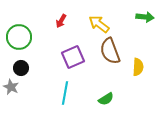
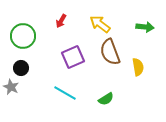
green arrow: moved 10 px down
yellow arrow: moved 1 px right
green circle: moved 4 px right, 1 px up
brown semicircle: moved 1 px down
yellow semicircle: rotated 12 degrees counterclockwise
cyan line: rotated 70 degrees counterclockwise
